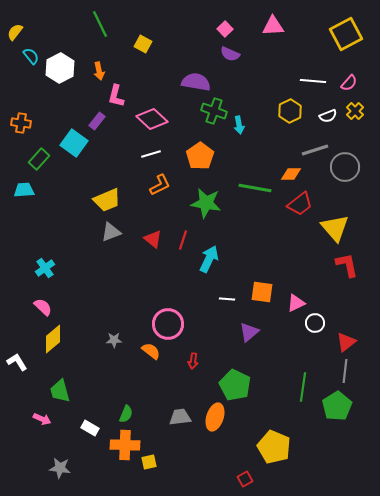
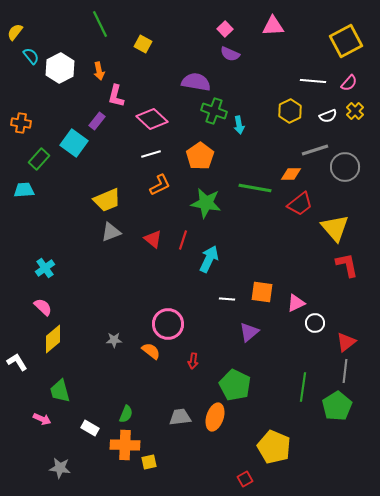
yellow square at (346, 34): moved 7 px down
